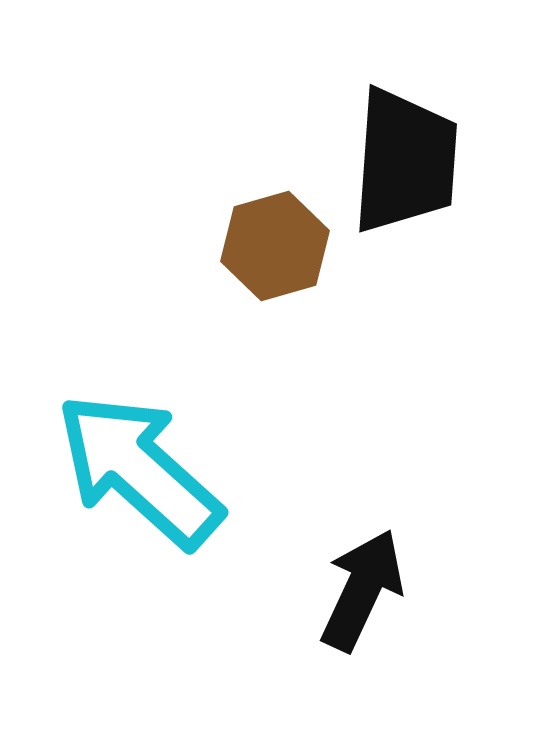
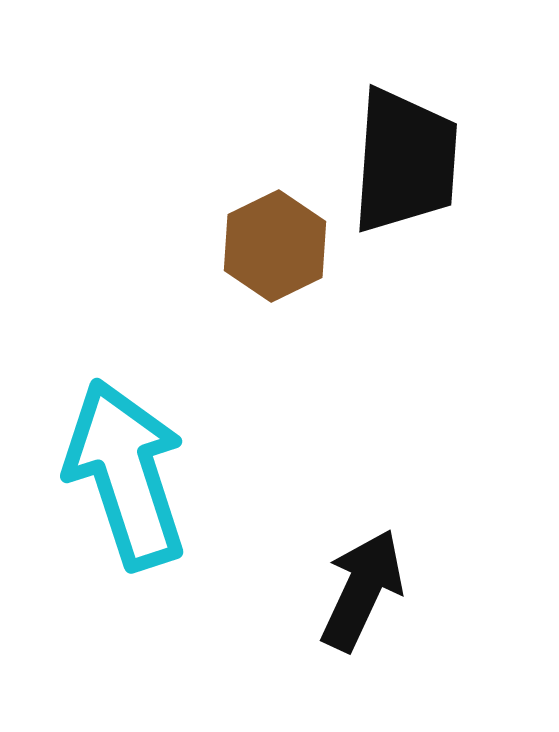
brown hexagon: rotated 10 degrees counterclockwise
cyan arrow: moved 13 px left, 4 px down; rotated 30 degrees clockwise
